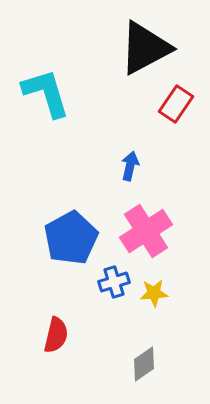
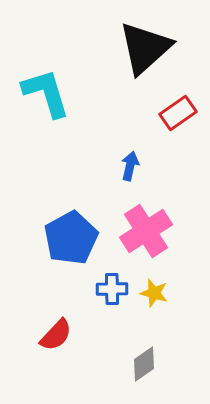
black triangle: rotated 14 degrees counterclockwise
red rectangle: moved 2 px right, 9 px down; rotated 21 degrees clockwise
blue cross: moved 2 px left, 7 px down; rotated 16 degrees clockwise
yellow star: rotated 20 degrees clockwise
red semicircle: rotated 30 degrees clockwise
